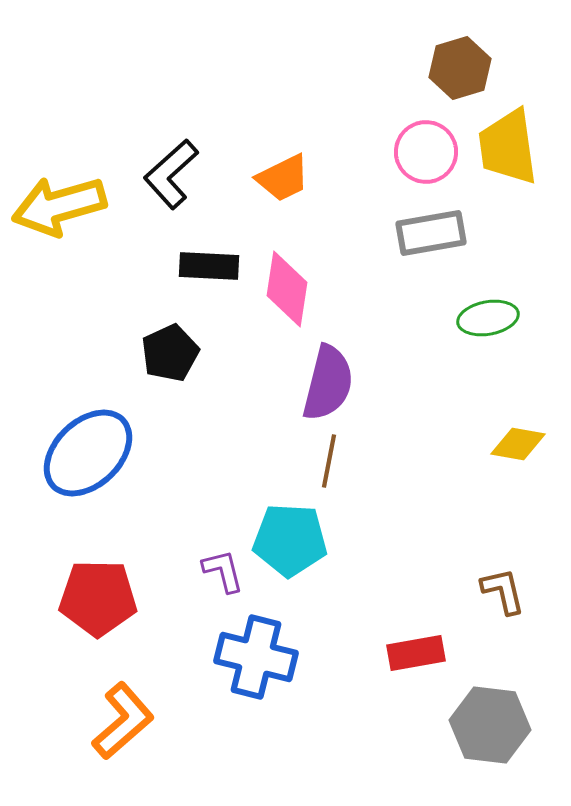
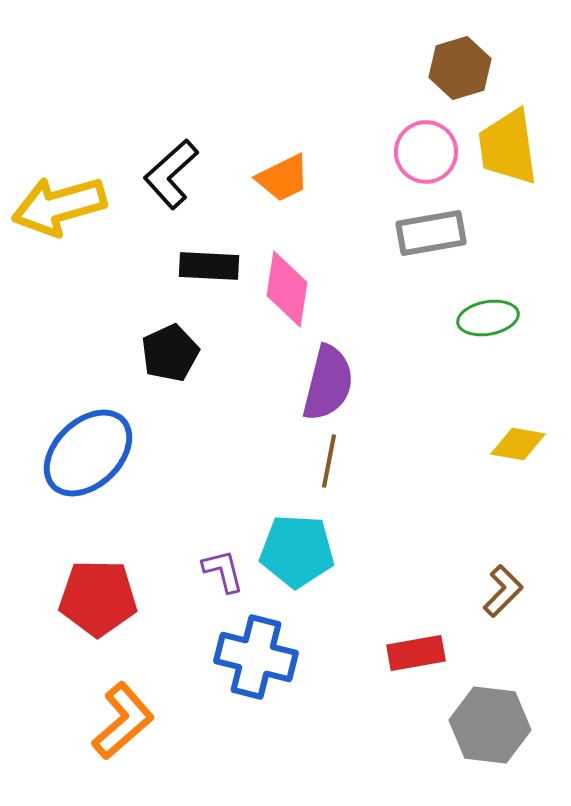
cyan pentagon: moved 7 px right, 11 px down
brown L-shape: rotated 58 degrees clockwise
